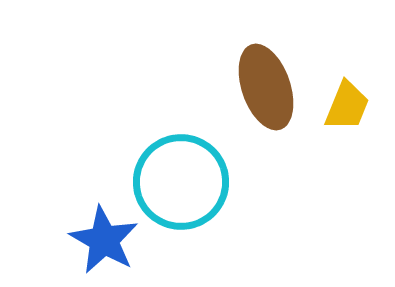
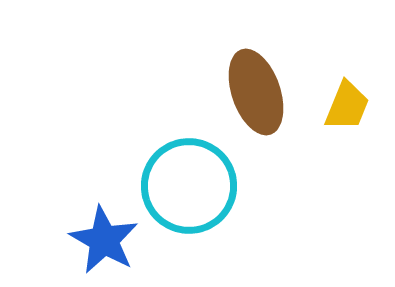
brown ellipse: moved 10 px left, 5 px down
cyan circle: moved 8 px right, 4 px down
